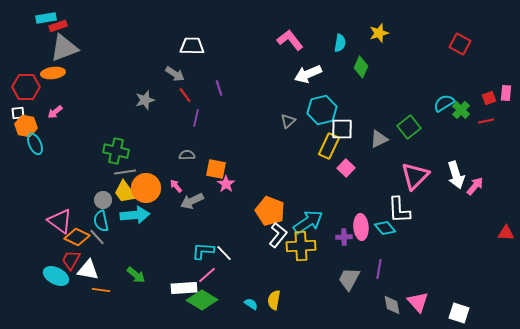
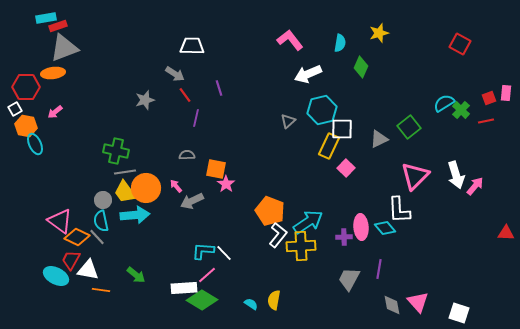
white square at (18, 113): moved 3 px left, 4 px up; rotated 24 degrees counterclockwise
